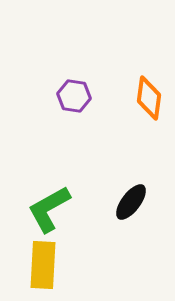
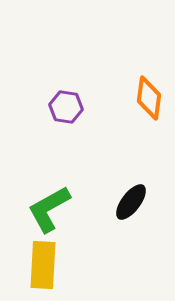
purple hexagon: moved 8 px left, 11 px down
